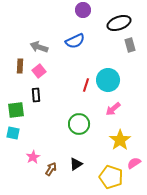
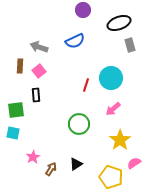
cyan circle: moved 3 px right, 2 px up
